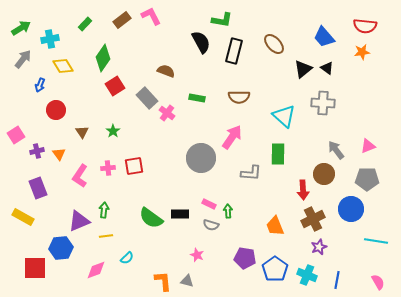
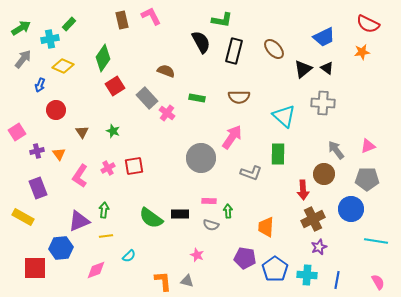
brown rectangle at (122, 20): rotated 66 degrees counterclockwise
green rectangle at (85, 24): moved 16 px left
red semicircle at (365, 26): moved 3 px right, 2 px up; rotated 20 degrees clockwise
blue trapezoid at (324, 37): rotated 75 degrees counterclockwise
brown ellipse at (274, 44): moved 5 px down
yellow diamond at (63, 66): rotated 35 degrees counterclockwise
green star at (113, 131): rotated 16 degrees counterclockwise
pink square at (16, 135): moved 1 px right, 3 px up
pink cross at (108, 168): rotated 24 degrees counterclockwise
gray L-shape at (251, 173): rotated 15 degrees clockwise
pink rectangle at (209, 204): moved 3 px up; rotated 24 degrees counterclockwise
orange trapezoid at (275, 226): moved 9 px left, 1 px down; rotated 25 degrees clockwise
cyan semicircle at (127, 258): moved 2 px right, 2 px up
cyan cross at (307, 275): rotated 18 degrees counterclockwise
